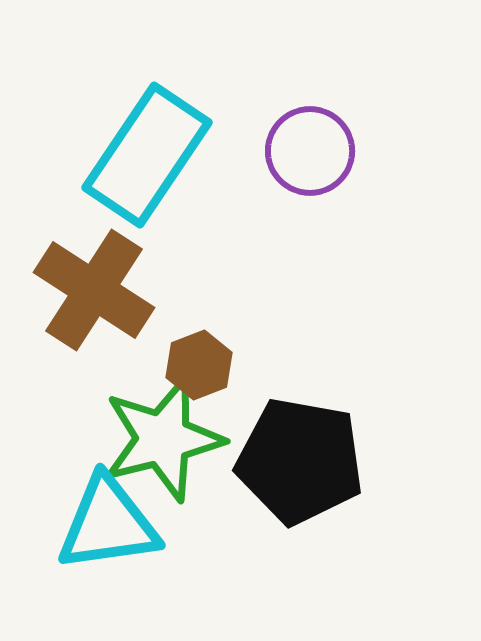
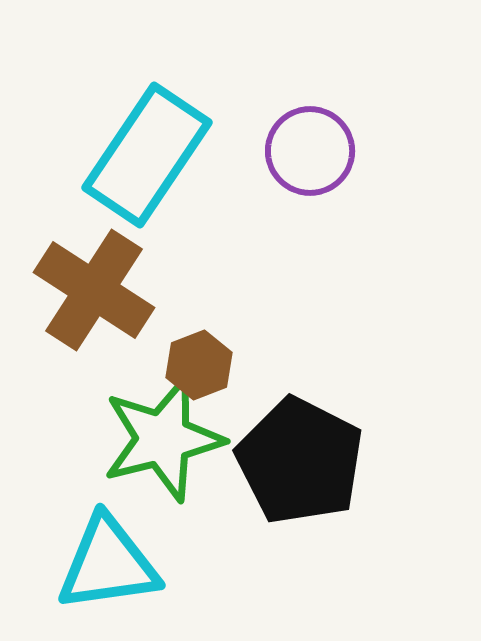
black pentagon: rotated 17 degrees clockwise
cyan triangle: moved 40 px down
